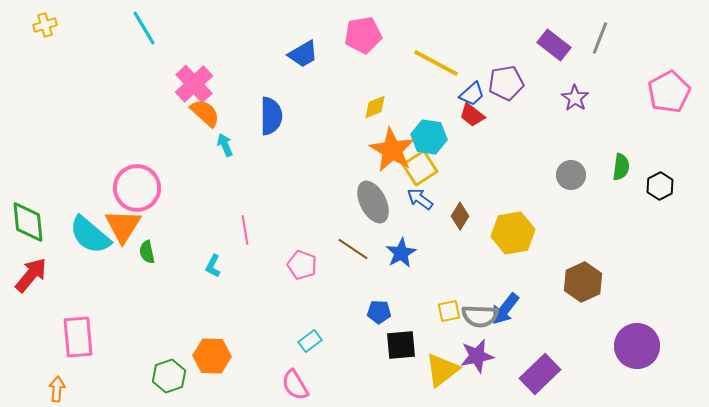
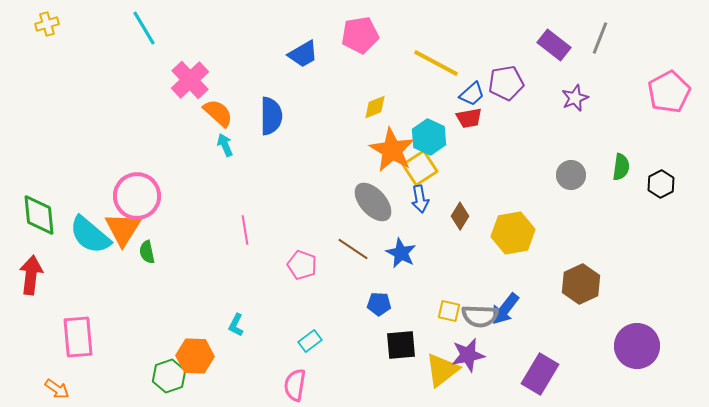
yellow cross at (45, 25): moved 2 px right, 1 px up
pink pentagon at (363, 35): moved 3 px left
pink cross at (194, 84): moved 4 px left, 4 px up
purple star at (575, 98): rotated 16 degrees clockwise
orange semicircle at (205, 113): moved 13 px right
red trapezoid at (472, 115): moved 3 px left, 3 px down; rotated 48 degrees counterclockwise
cyan hexagon at (429, 137): rotated 16 degrees clockwise
black hexagon at (660, 186): moved 1 px right, 2 px up
pink circle at (137, 188): moved 8 px down
blue arrow at (420, 199): rotated 136 degrees counterclockwise
gray ellipse at (373, 202): rotated 15 degrees counterclockwise
green diamond at (28, 222): moved 11 px right, 7 px up
orange triangle at (123, 226): moved 3 px down
blue star at (401, 253): rotated 16 degrees counterclockwise
cyan L-shape at (213, 266): moved 23 px right, 59 px down
red arrow at (31, 275): rotated 33 degrees counterclockwise
brown hexagon at (583, 282): moved 2 px left, 2 px down
yellow square at (449, 311): rotated 25 degrees clockwise
blue pentagon at (379, 312): moved 8 px up
orange hexagon at (212, 356): moved 17 px left
purple star at (477, 356): moved 9 px left, 1 px up
purple rectangle at (540, 374): rotated 15 degrees counterclockwise
pink semicircle at (295, 385): rotated 40 degrees clockwise
orange arrow at (57, 389): rotated 120 degrees clockwise
